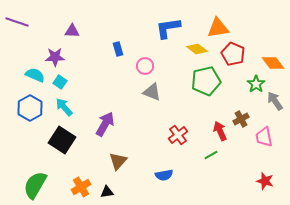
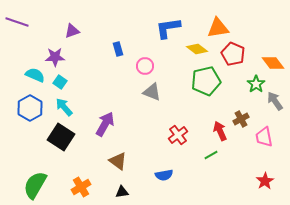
purple triangle: rotated 21 degrees counterclockwise
black square: moved 1 px left, 3 px up
brown triangle: rotated 36 degrees counterclockwise
red star: rotated 24 degrees clockwise
black triangle: moved 15 px right
